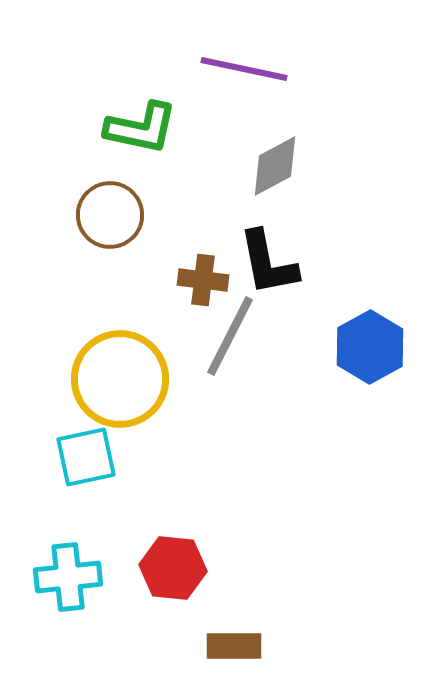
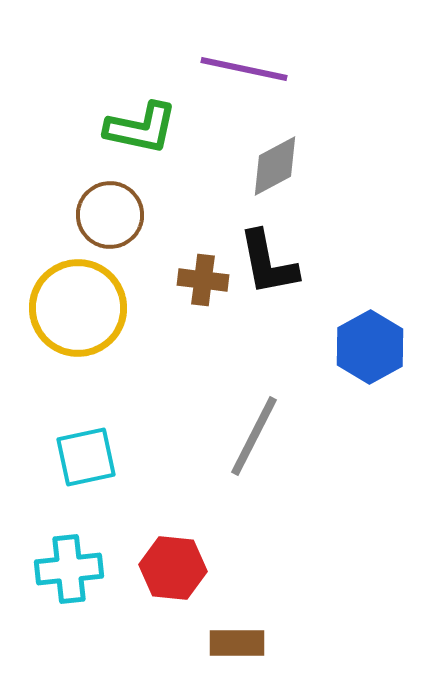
gray line: moved 24 px right, 100 px down
yellow circle: moved 42 px left, 71 px up
cyan cross: moved 1 px right, 8 px up
brown rectangle: moved 3 px right, 3 px up
